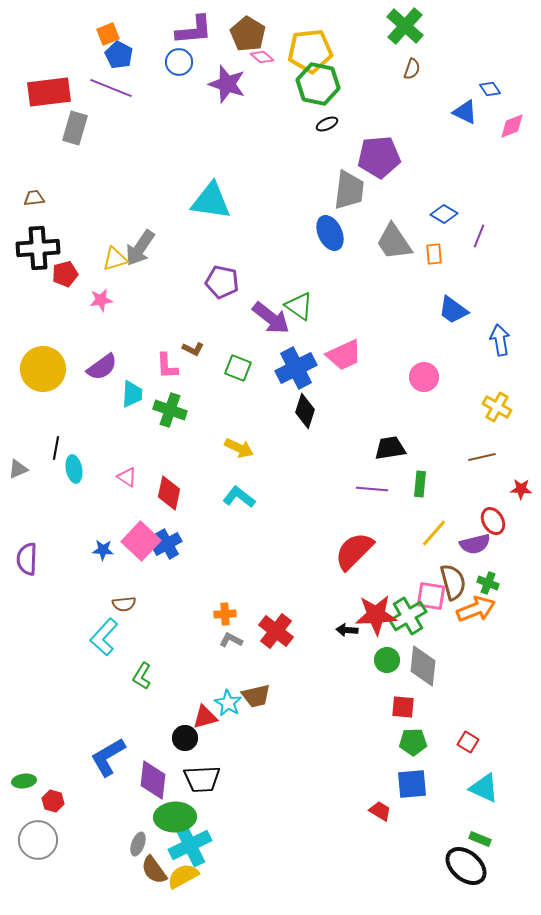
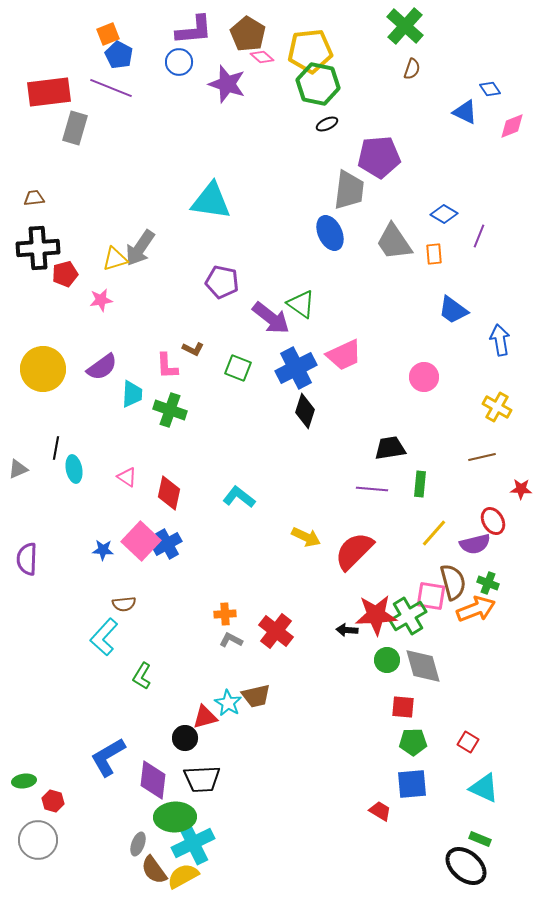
green triangle at (299, 306): moved 2 px right, 2 px up
yellow arrow at (239, 448): moved 67 px right, 89 px down
gray diamond at (423, 666): rotated 21 degrees counterclockwise
cyan cross at (190, 845): moved 3 px right, 2 px up
